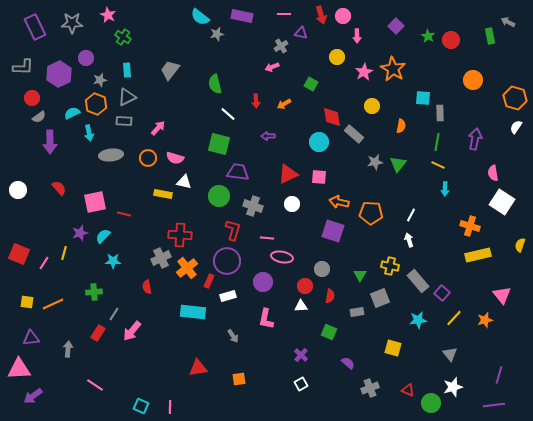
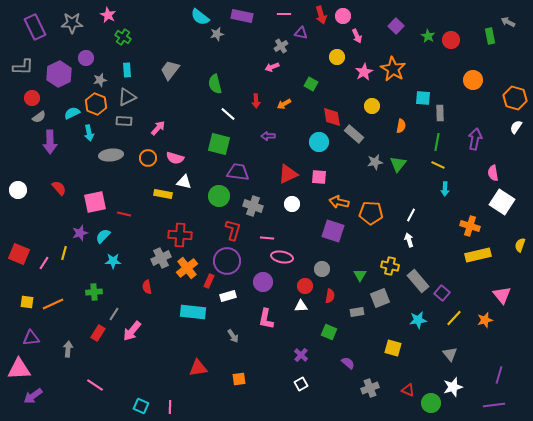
pink arrow at (357, 36): rotated 24 degrees counterclockwise
